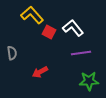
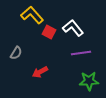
gray semicircle: moved 4 px right; rotated 40 degrees clockwise
